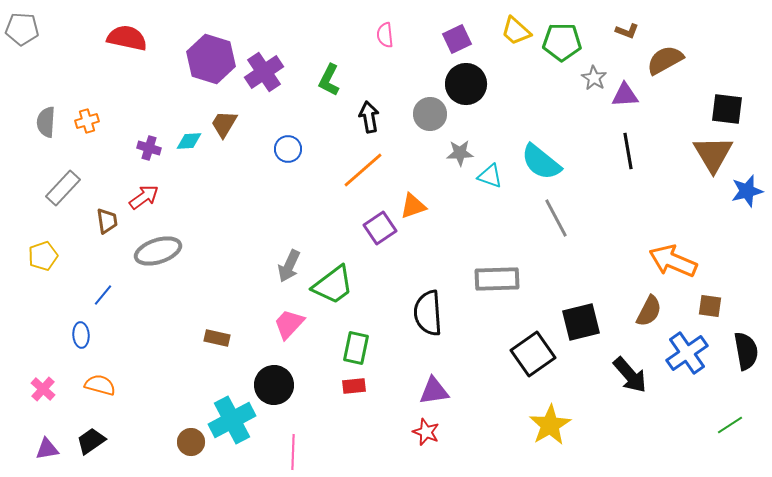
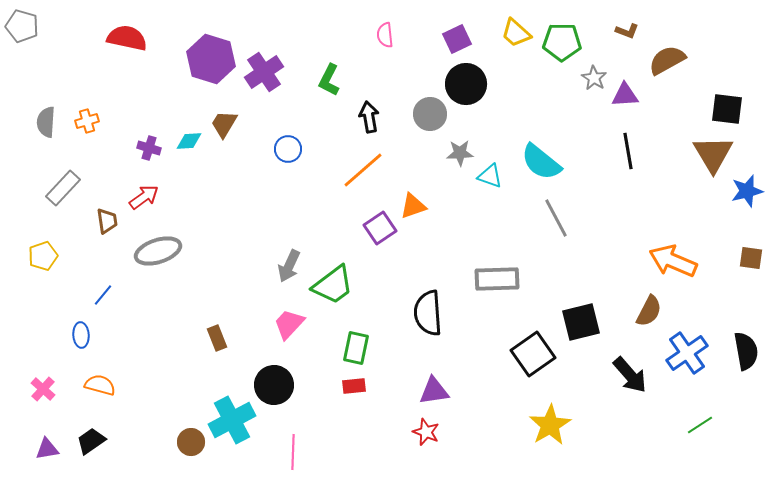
gray pentagon at (22, 29): moved 3 px up; rotated 12 degrees clockwise
yellow trapezoid at (516, 31): moved 2 px down
brown semicircle at (665, 60): moved 2 px right
brown square at (710, 306): moved 41 px right, 48 px up
brown rectangle at (217, 338): rotated 55 degrees clockwise
green line at (730, 425): moved 30 px left
